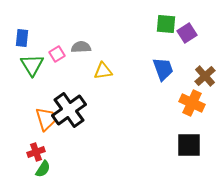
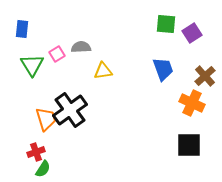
purple square: moved 5 px right
blue rectangle: moved 9 px up
black cross: moved 1 px right
